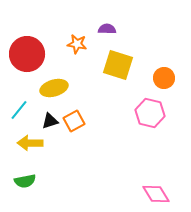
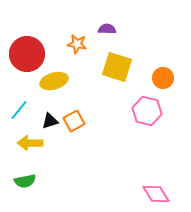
yellow square: moved 1 px left, 2 px down
orange circle: moved 1 px left
yellow ellipse: moved 7 px up
pink hexagon: moved 3 px left, 2 px up
